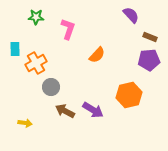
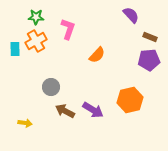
orange cross: moved 22 px up
orange hexagon: moved 1 px right, 5 px down
